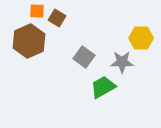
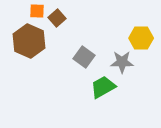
brown square: rotated 18 degrees clockwise
brown hexagon: rotated 12 degrees counterclockwise
